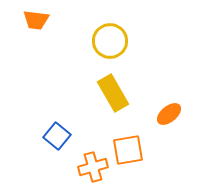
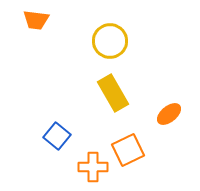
orange square: rotated 16 degrees counterclockwise
orange cross: rotated 16 degrees clockwise
